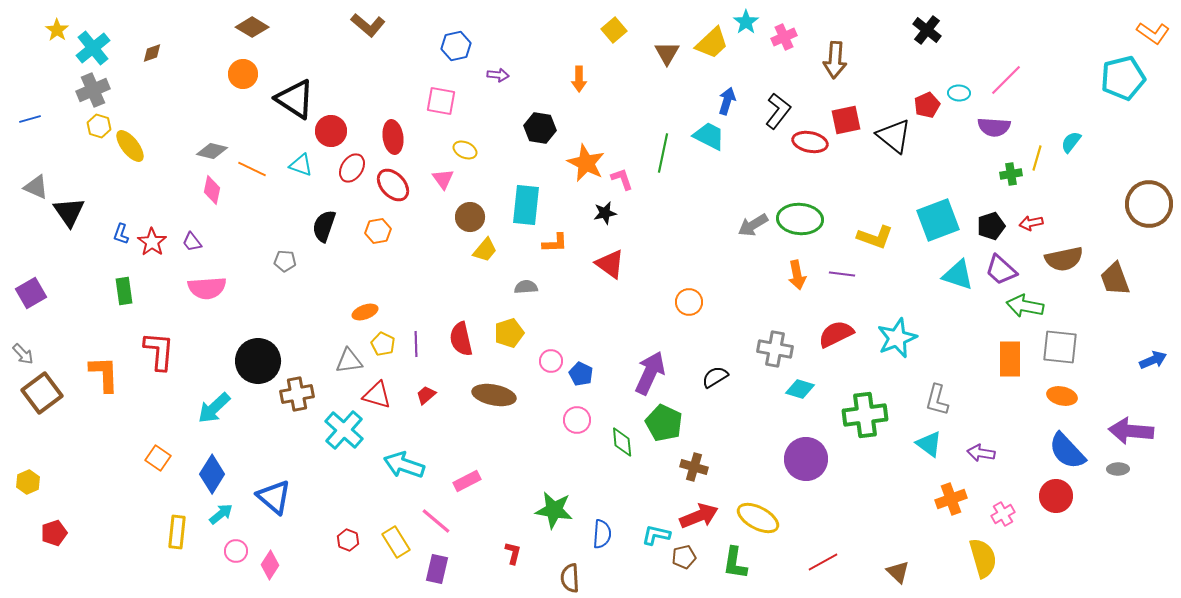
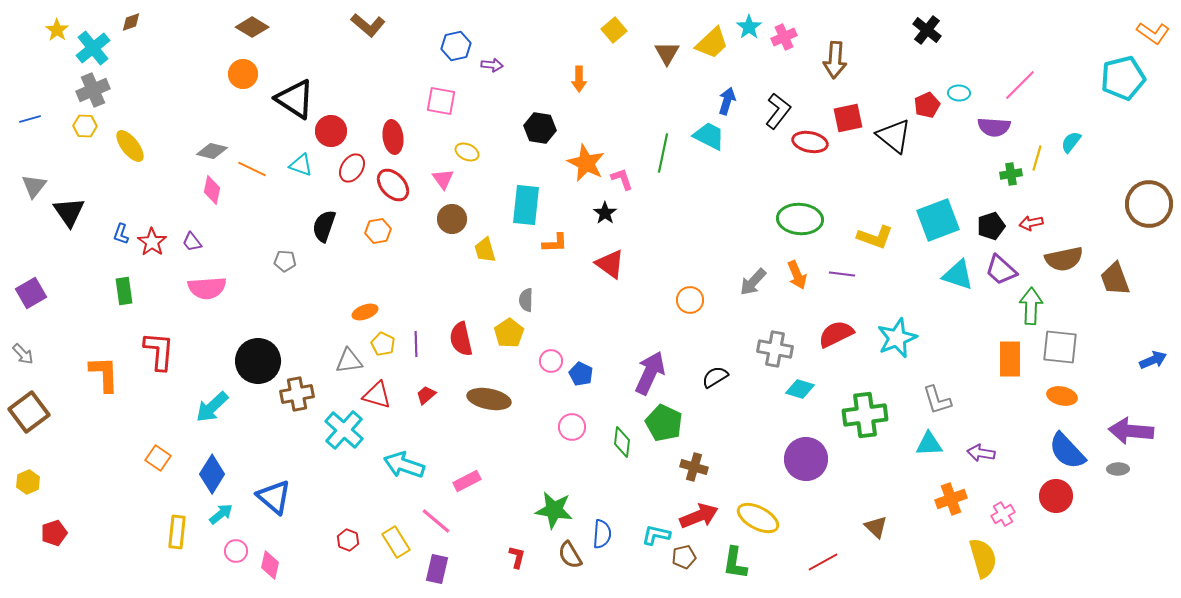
cyan star at (746, 22): moved 3 px right, 5 px down
brown diamond at (152, 53): moved 21 px left, 31 px up
purple arrow at (498, 75): moved 6 px left, 10 px up
pink line at (1006, 80): moved 14 px right, 5 px down
red square at (846, 120): moved 2 px right, 2 px up
yellow hexagon at (99, 126): moved 14 px left; rotated 15 degrees counterclockwise
yellow ellipse at (465, 150): moved 2 px right, 2 px down
gray triangle at (36, 187): moved 2 px left, 1 px up; rotated 44 degrees clockwise
black star at (605, 213): rotated 25 degrees counterclockwise
brown circle at (470, 217): moved 18 px left, 2 px down
gray arrow at (753, 225): moved 57 px down; rotated 16 degrees counterclockwise
yellow trapezoid at (485, 250): rotated 124 degrees clockwise
orange arrow at (797, 275): rotated 12 degrees counterclockwise
gray semicircle at (526, 287): moved 13 px down; rotated 85 degrees counterclockwise
orange circle at (689, 302): moved 1 px right, 2 px up
green arrow at (1025, 306): moved 6 px right; rotated 81 degrees clockwise
yellow pentagon at (509, 333): rotated 16 degrees counterclockwise
brown square at (42, 393): moved 13 px left, 19 px down
brown ellipse at (494, 395): moved 5 px left, 4 px down
gray L-shape at (937, 400): rotated 32 degrees counterclockwise
cyan arrow at (214, 408): moved 2 px left, 1 px up
pink circle at (577, 420): moved 5 px left, 7 px down
green diamond at (622, 442): rotated 12 degrees clockwise
cyan triangle at (929, 444): rotated 40 degrees counterclockwise
red L-shape at (513, 553): moved 4 px right, 4 px down
pink diamond at (270, 565): rotated 20 degrees counterclockwise
brown triangle at (898, 572): moved 22 px left, 45 px up
brown semicircle at (570, 578): moved 23 px up; rotated 28 degrees counterclockwise
